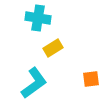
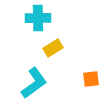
cyan cross: rotated 10 degrees counterclockwise
